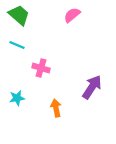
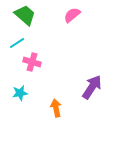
green trapezoid: moved 6 px right
cyan line: moved 2 px up; rotated 56 degrees counterclockwise
pink cross: moved 9 px left, 6 px up
cyan star: moved 3 px right, 5 px up
